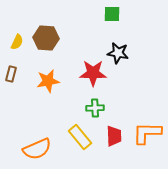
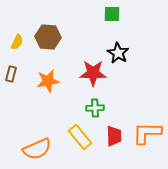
brown hexagon: moved 2 px right, 1 px up
black star: rotated 20 degrees clockwise
